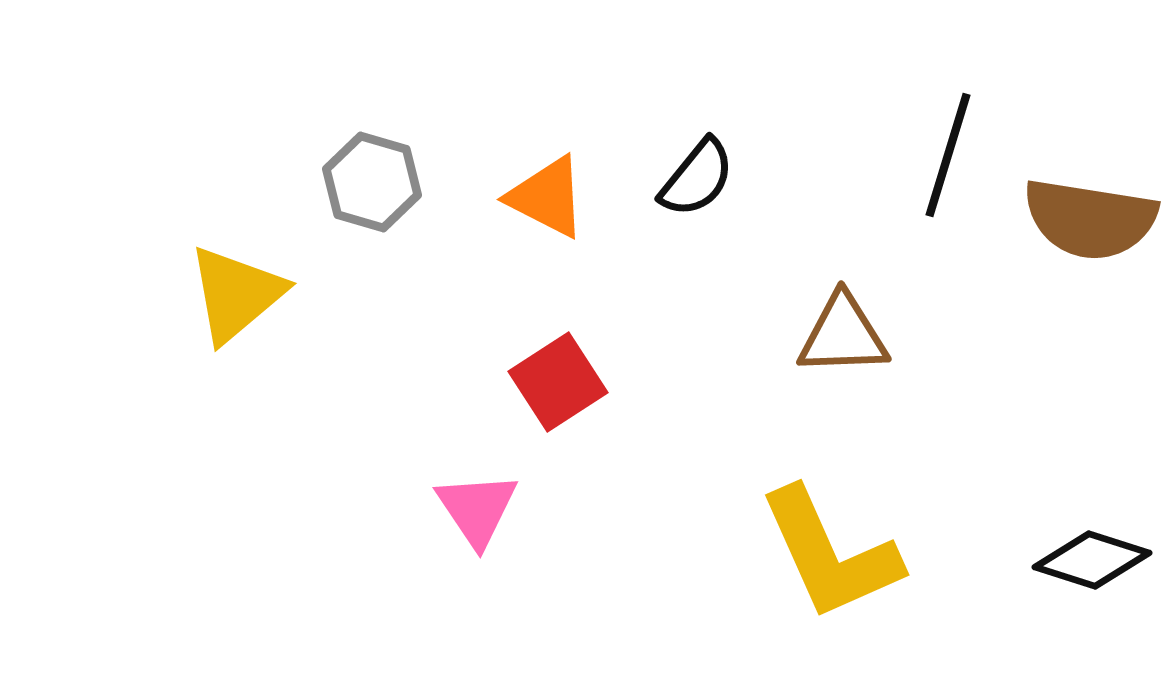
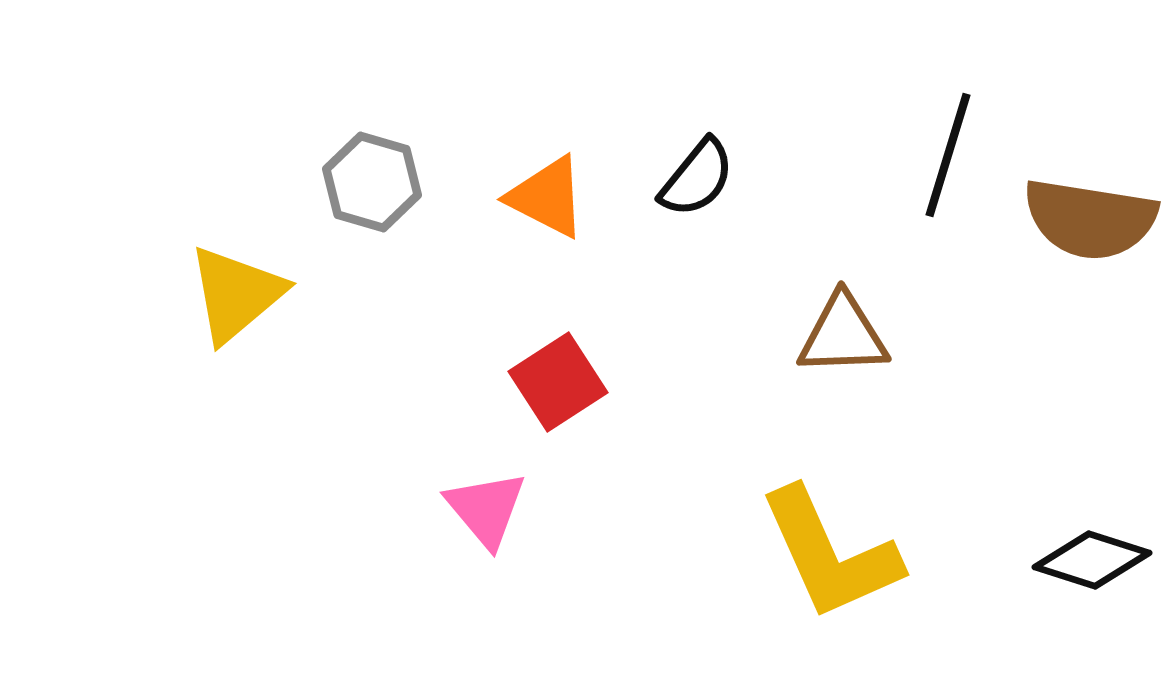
pink triangle: moved 9 px right; rotated 6 degrees counterclockwise
